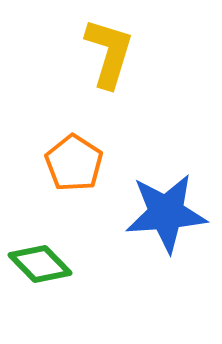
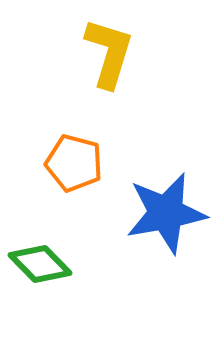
orange pentagon: rotated 18 degrees counterclockwise
blue star: rotated 6 degrees counterclockwise
